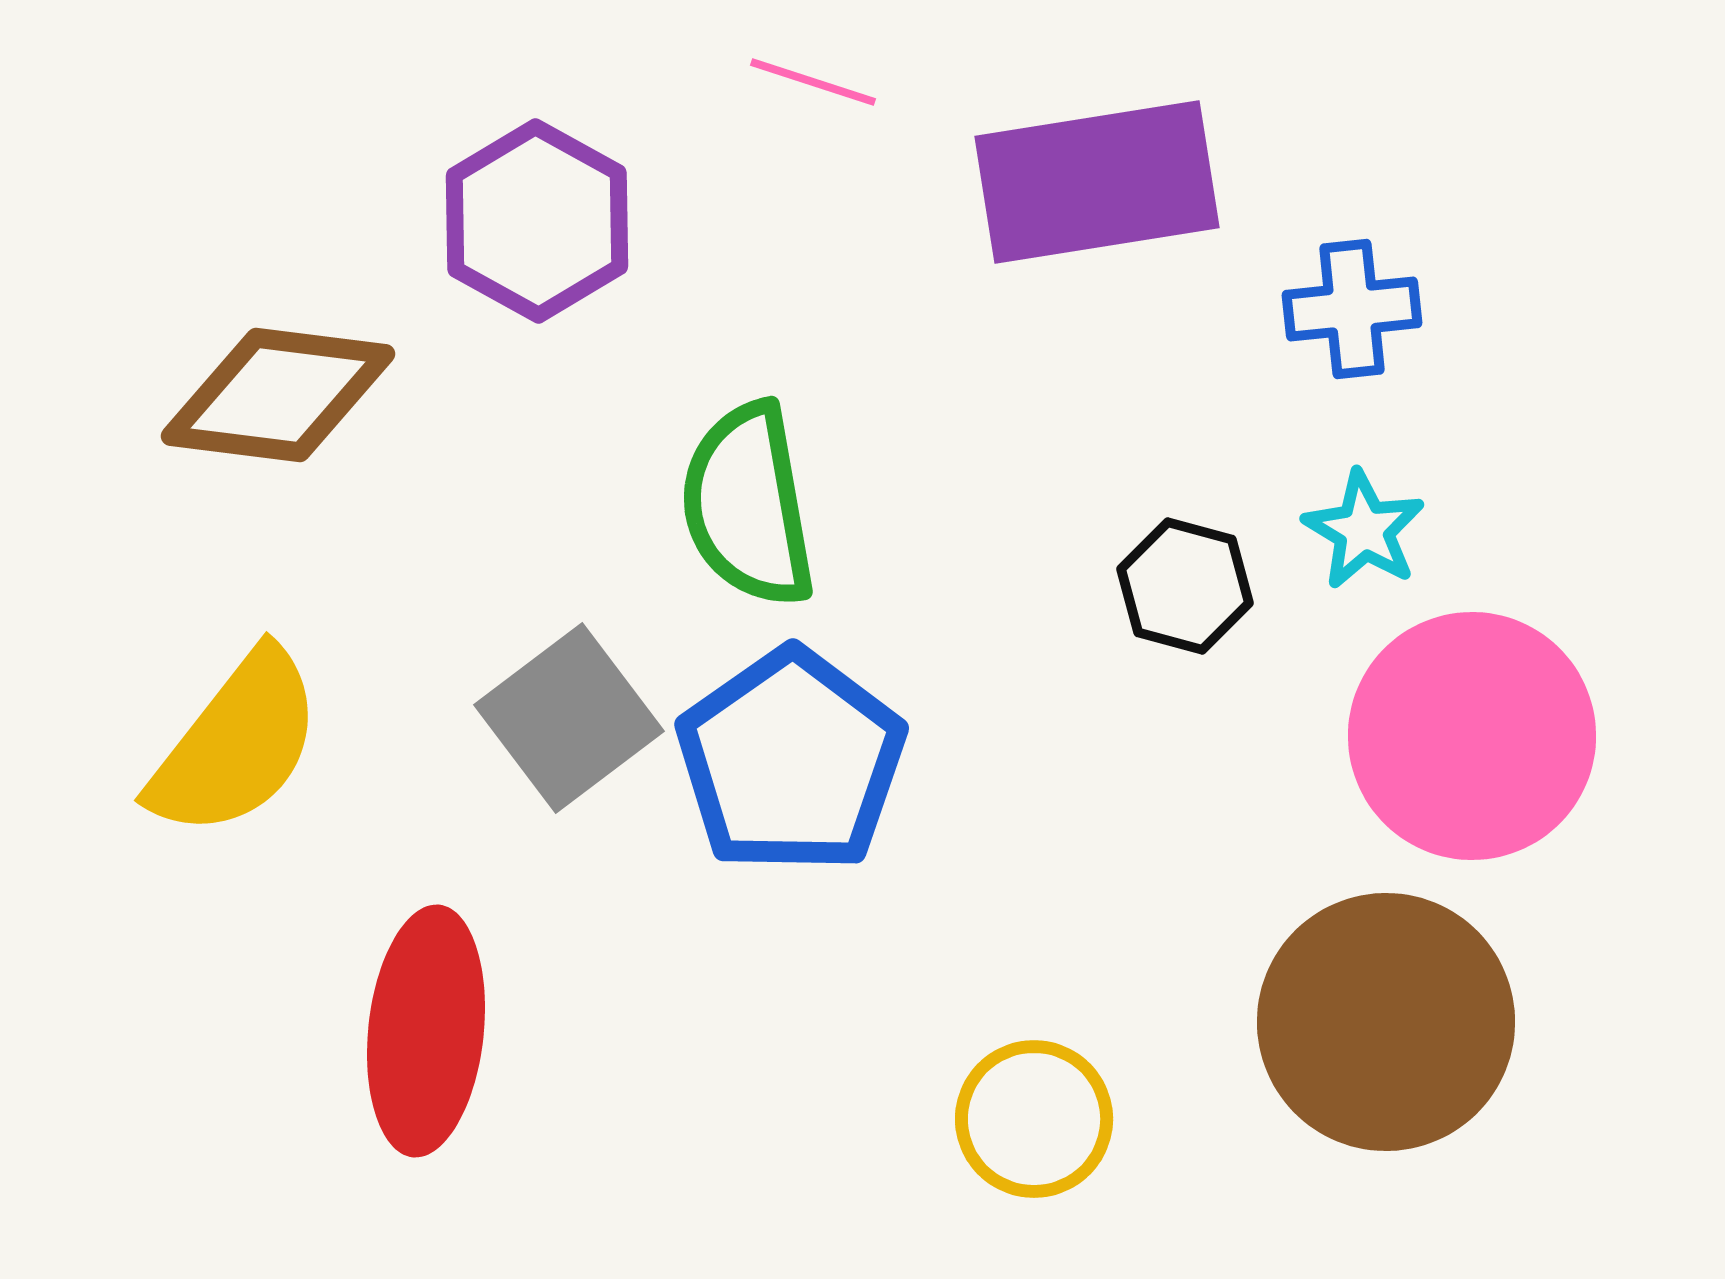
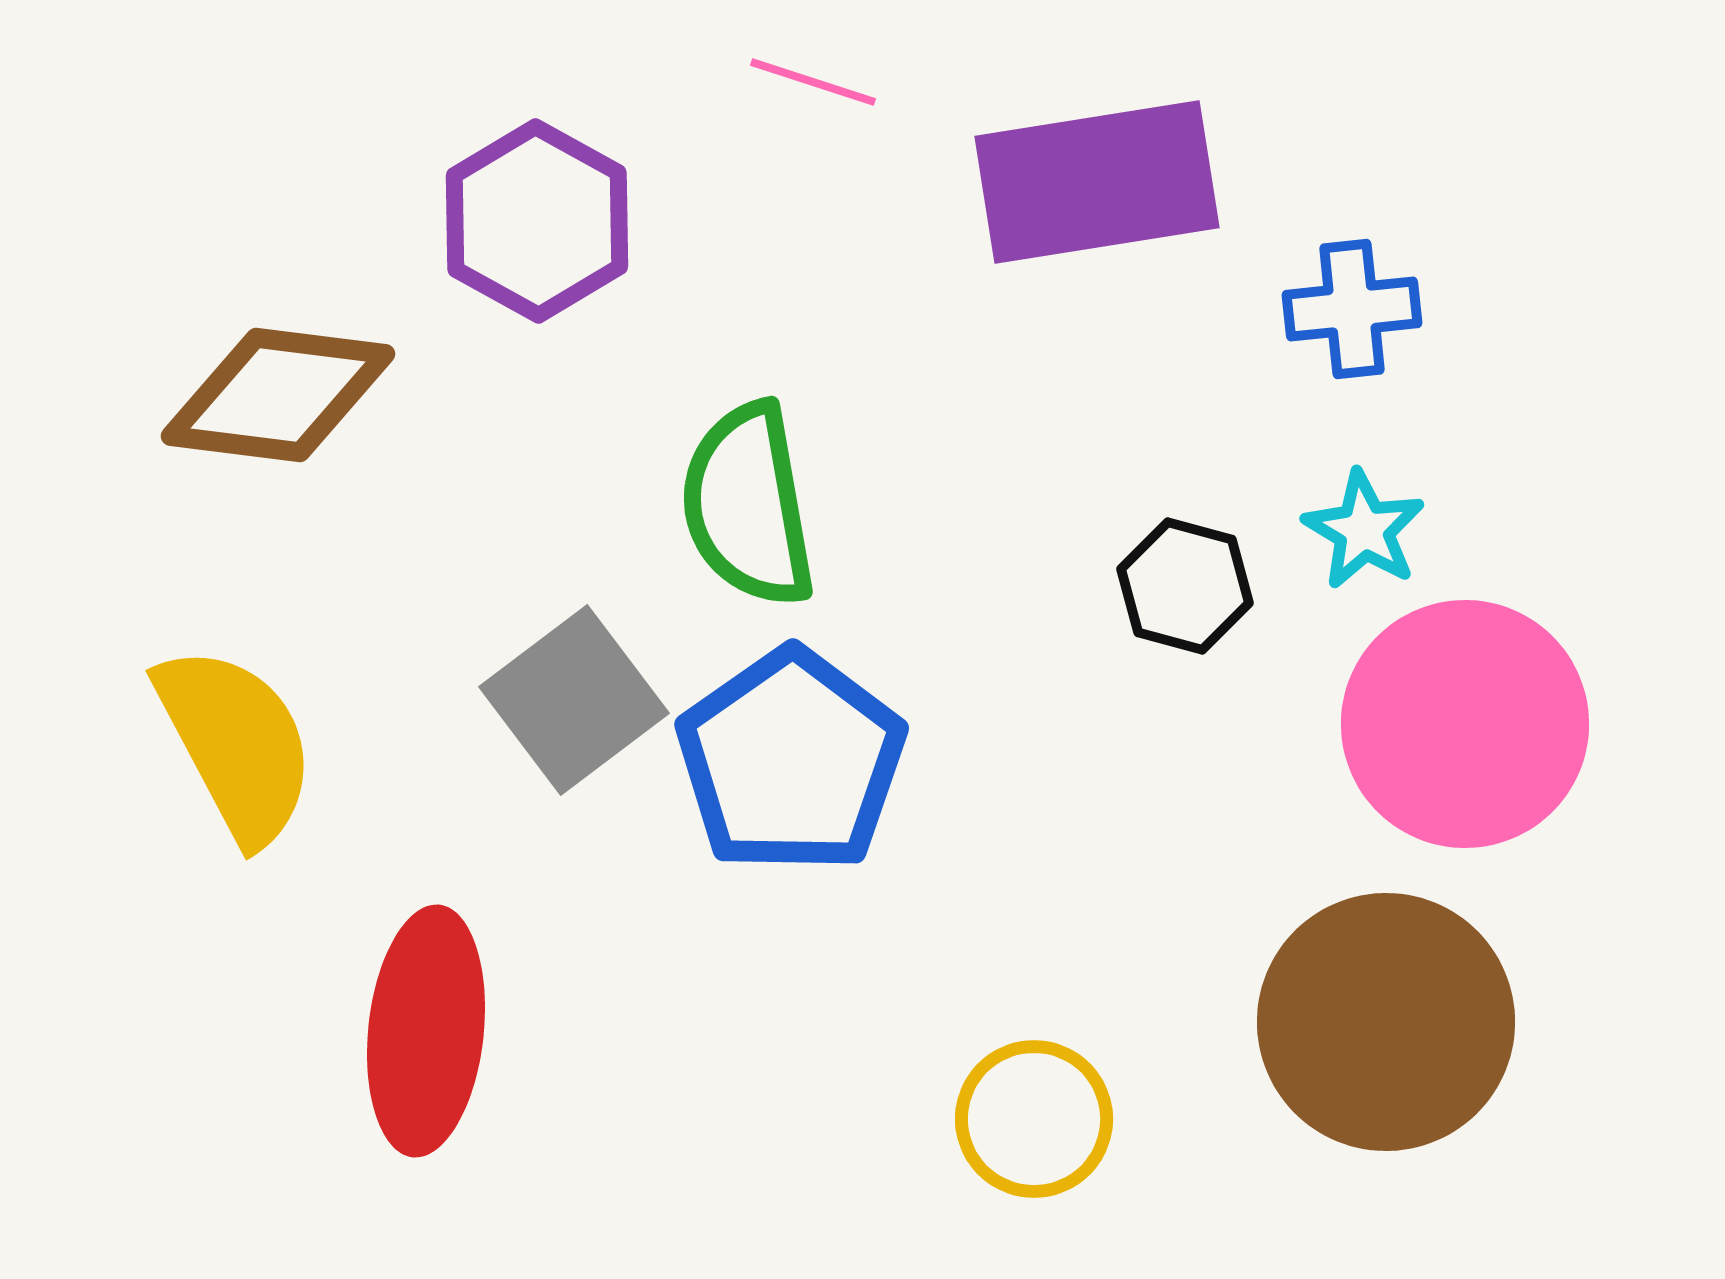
gray square: moved 5 px right, 18 px up
pink circle: moved 7 px left, 12 px up
yellow semicircle: rotated 66 degrees counterclockwise
